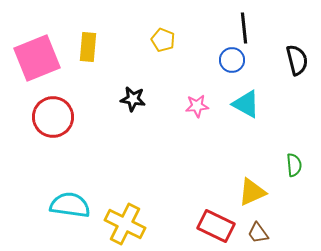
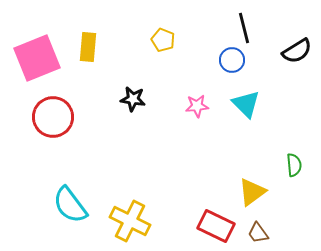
black line: rotated 8 degrees counterclockwise
black semicircle: moved 9 px up; rotated 72 degrees clockwise
cyan triangle: rotated 16 degrees clockwise
yellow triangle: rotated 12 degrees counterclockwise
cyan semicircle: rotated 135 degrees counterclockwise
yellow cross: moved 5 px right, 3 px up
